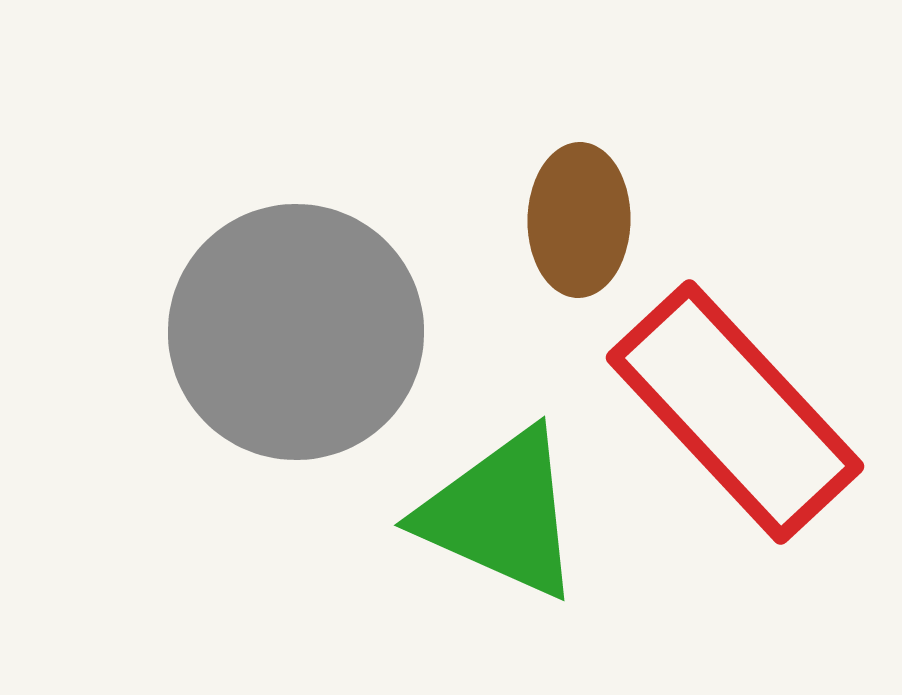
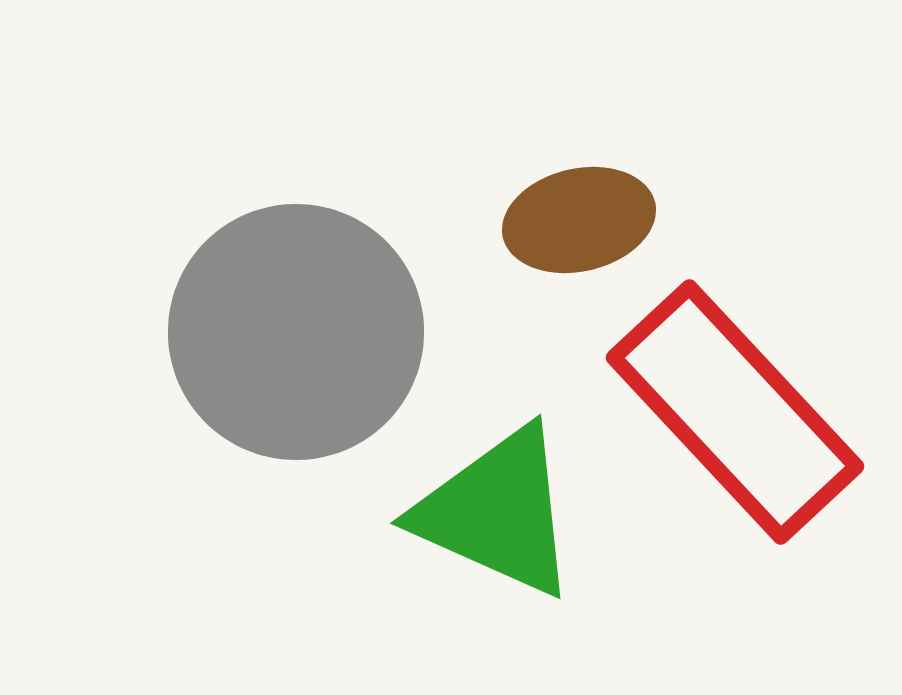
brown ellipse: rotated 76 degrees clockwise
green triangle: moved 4 px left, 2 px up
